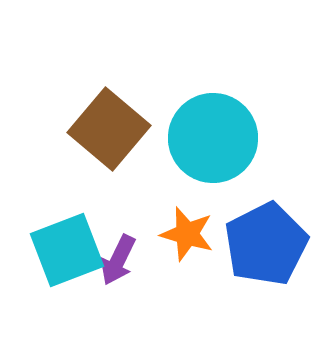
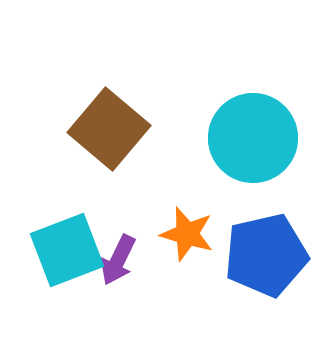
cyan circle: moved 40 px right
blue pentagon: moved 11 px down; rotated 14 degrees clockwise
